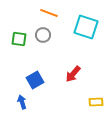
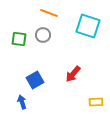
cyan square: moved 2 px right, 1 px up
